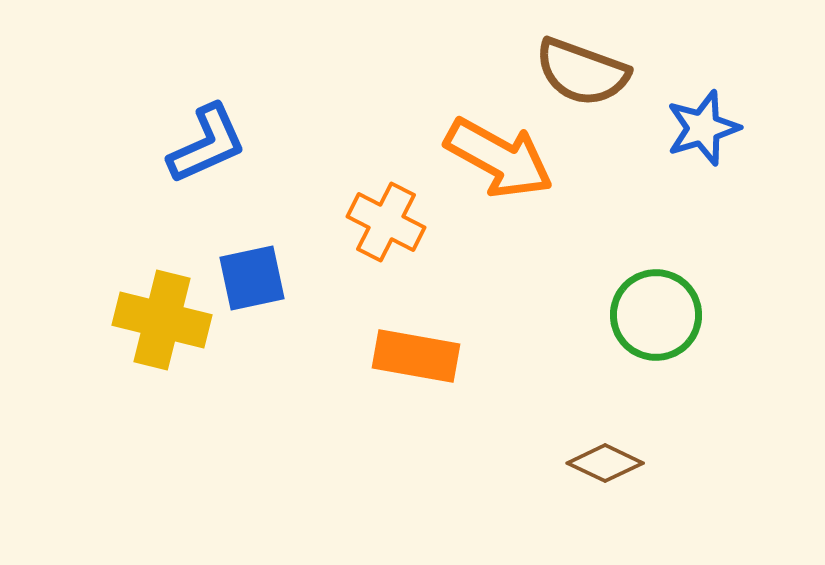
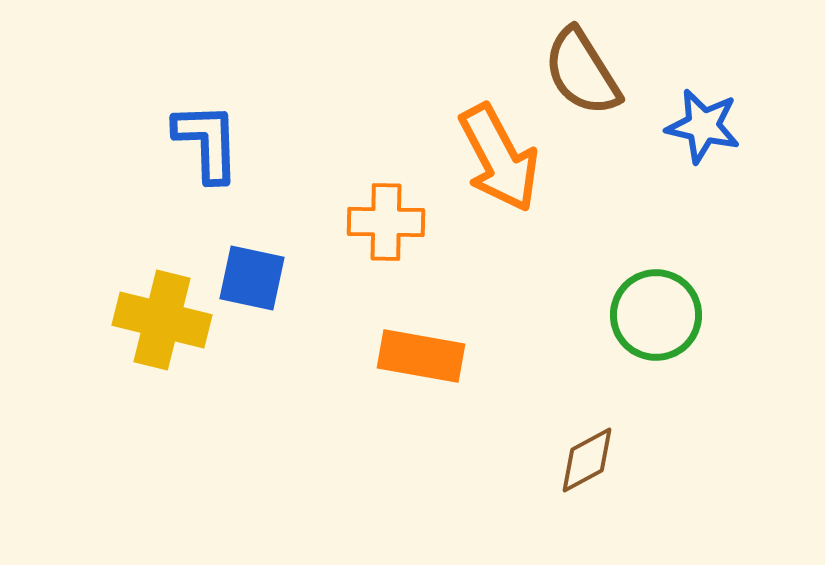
brown semicircle: rotated 38 degrees clockwise
blue star: moved 2 px up; rotated 30 degrees clockwise
blue L-shape: moved 2 px up; rotated 68 degrees counterclockwise
orange arrow: rotated 33 degrees clockwise
orange cross: rotated 26 degrees counterclockwise
blue square: rotated 24 degrees clockwise
orange rectangle: moved 5 px right
brown diamond: moved 18 px left, 3 px up; rotated 54 degrees counterclockwise
